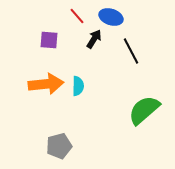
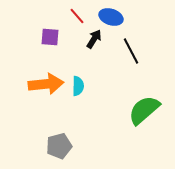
purple square: moved 1 px right, 3 px up
